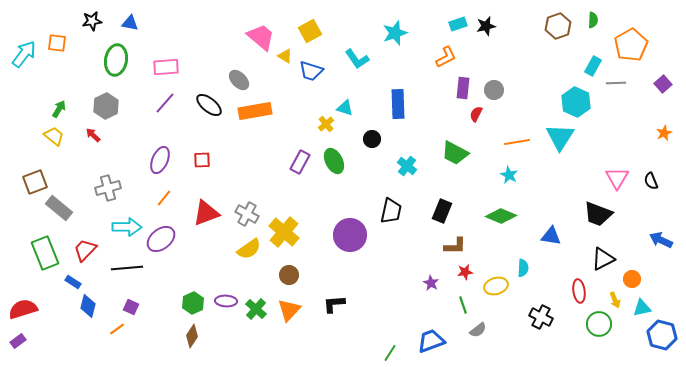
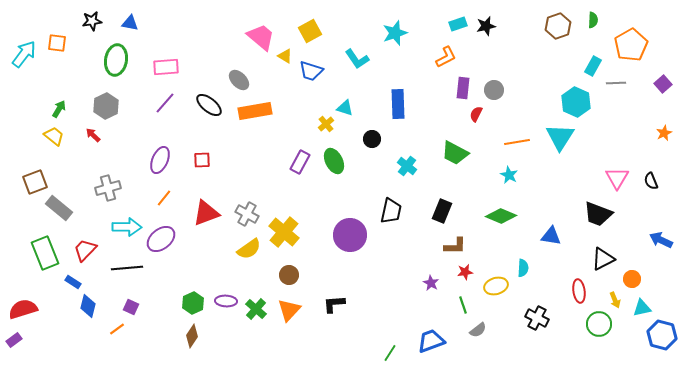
black cross at (541, 317): moved 4 px left, 1 px down
purple rectangle at (18, 341): moved 4 px left, 1 px up
